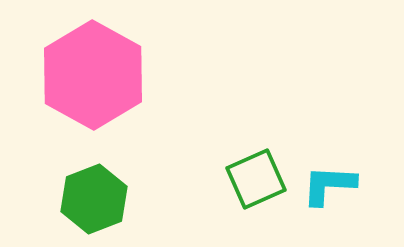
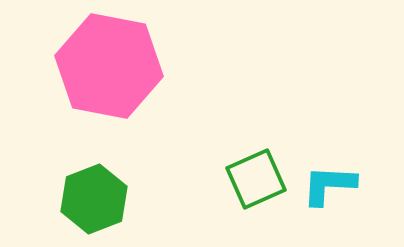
pink hexagon: moved 16 px right, 9 px up; rotated 18 degrees counterclockwise
